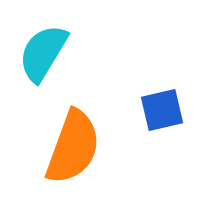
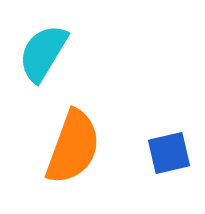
blue square: moved 7 px right, 43 px down
